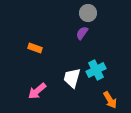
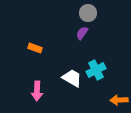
white trapezoid: rotated 105 degrees clockwise
pink arrow: rotated 48 degrees counterclockwise
orange arrow: moved 9 px right; rotated 120 degrees clockwise
